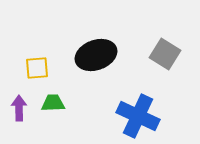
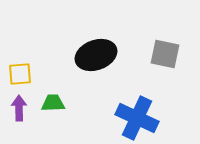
gray square: rotated 20 degrees counterclockwise
yellow square: moved 17 px left, 6 px down
blue cross: moved 1 px left, 2 px down
